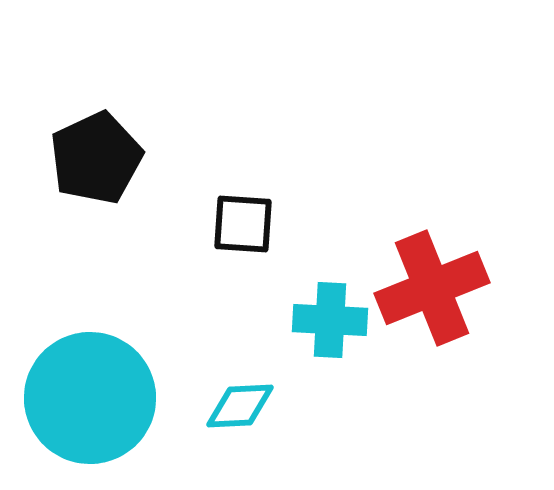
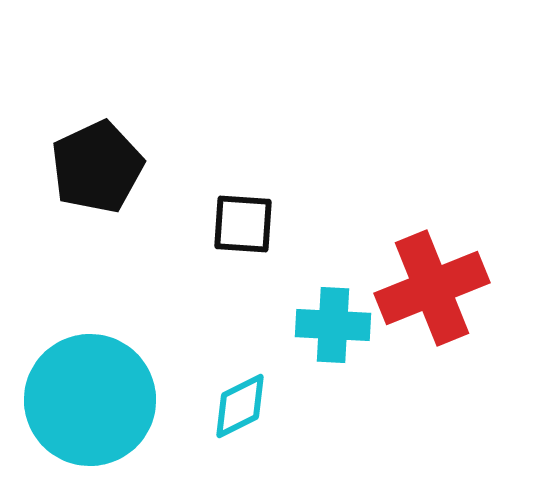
black pentagon: moved 1 px right, 9 px down
cyan cross: moved 3 px right, 5 px down
cyan circle: moved 2 px down
cyan diamond: rotated 24 degrees counterclockwise
